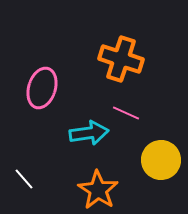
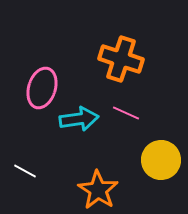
cyan arrow: moved 10 px left, 14 px up
white line: moved 1 px right, 8 px up; rotated 20 degrees counterclockwise
